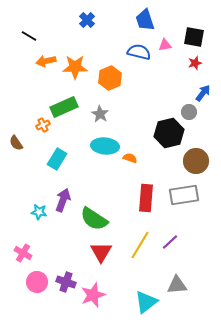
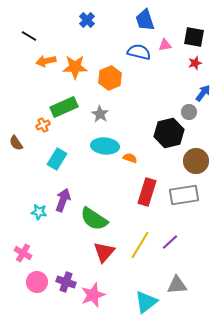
red rectangle: moved 1 px right, 6 px up; rotated 12 degrees clockwise
red triangle: moved 3 px right; rotated 10 degrees clockwise
